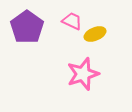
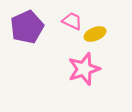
purple pentagon: rotated 12 degrees clockwise
pink star: moved 1 px right, 5 px up
